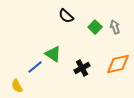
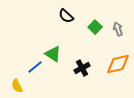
gray arrow: moved 3 px right, 2 px down
